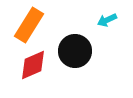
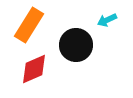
black circle: moved 1 px right, 6 px up
red diamond: moved 1 px right, 4 px down
